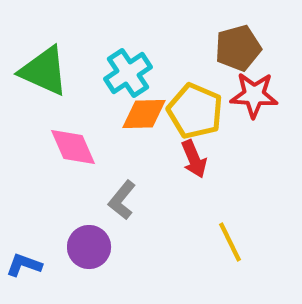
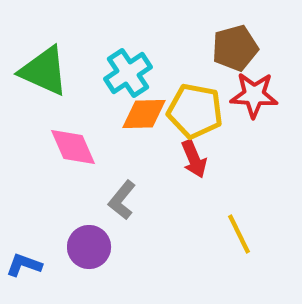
brown pentagon: moved 3 px left
yellow pentagon: rotated 12 degrees counterclockwise
yellow line: moved 9 px right, 8 px up
